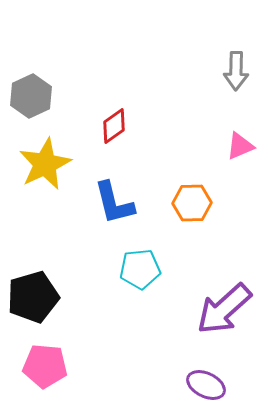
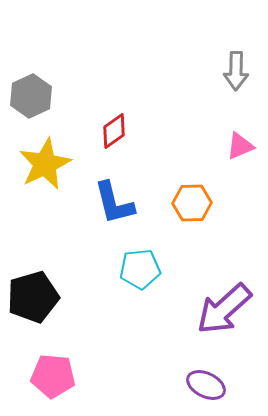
red diamond: moved 5 px down
pink pentagon: moved 8 px right, 10 px down
